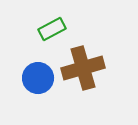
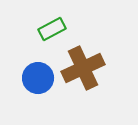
brown cross: rotated 9 degrees counterclockwise
